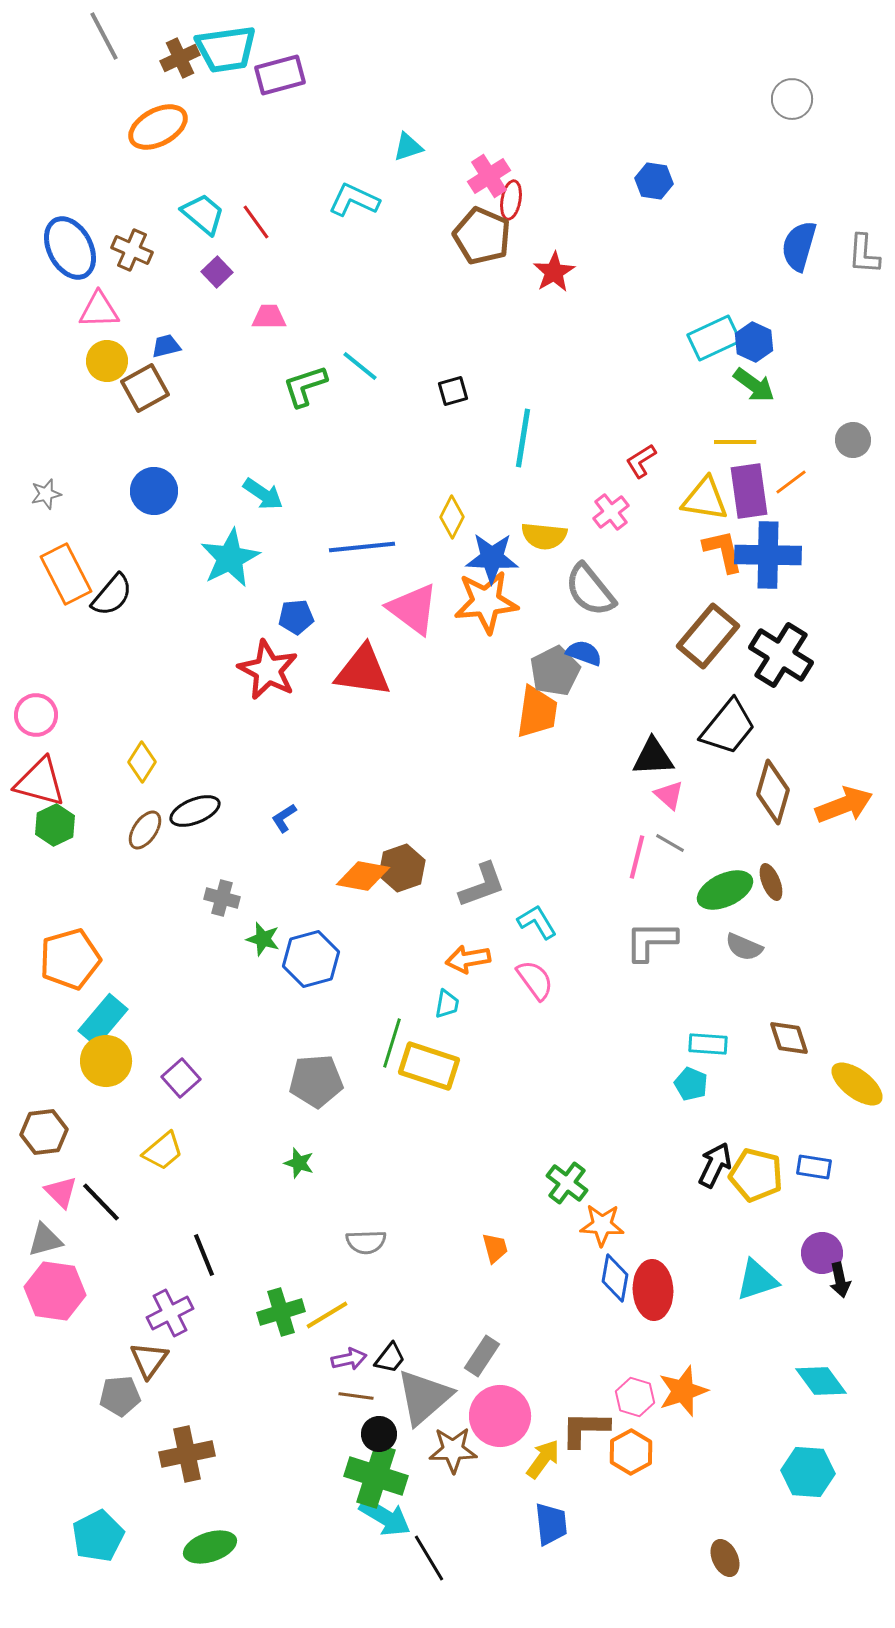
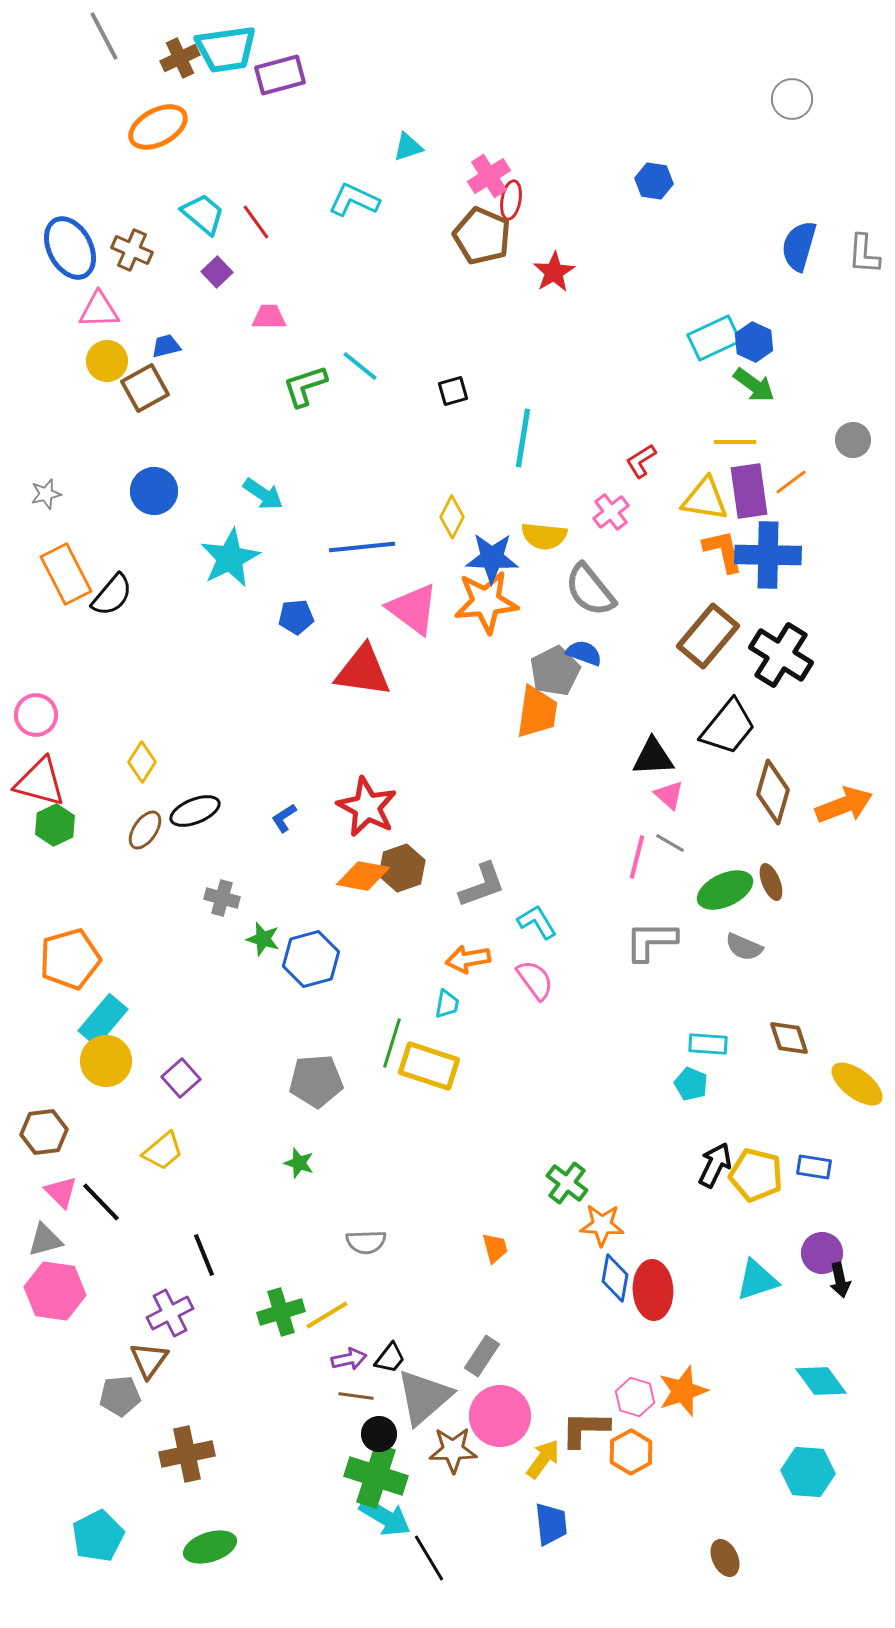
red star at (268, 670): moved 99 px right, 137 px down
